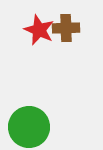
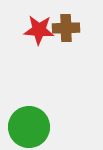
red star: rotated 20 degrees counterclockwise
